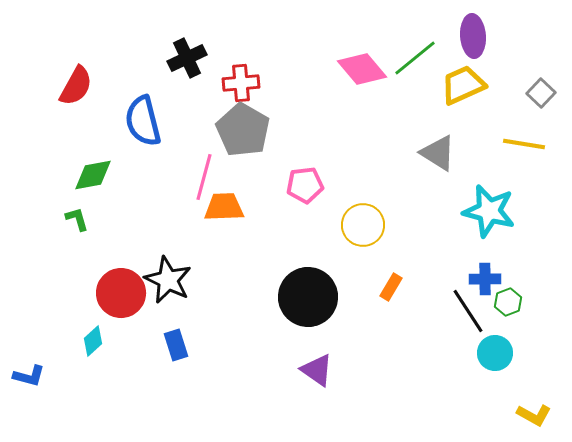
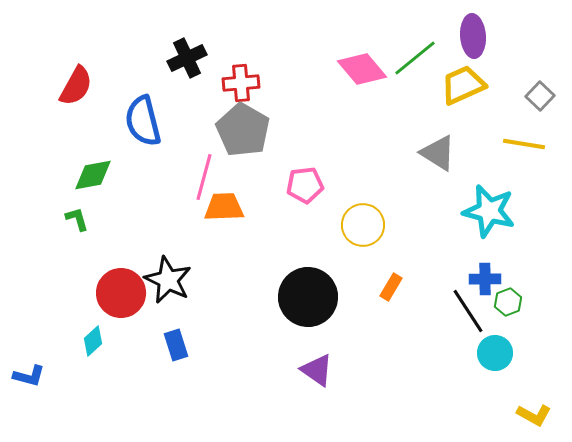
gray square: moved 1 px left, 3 px down
